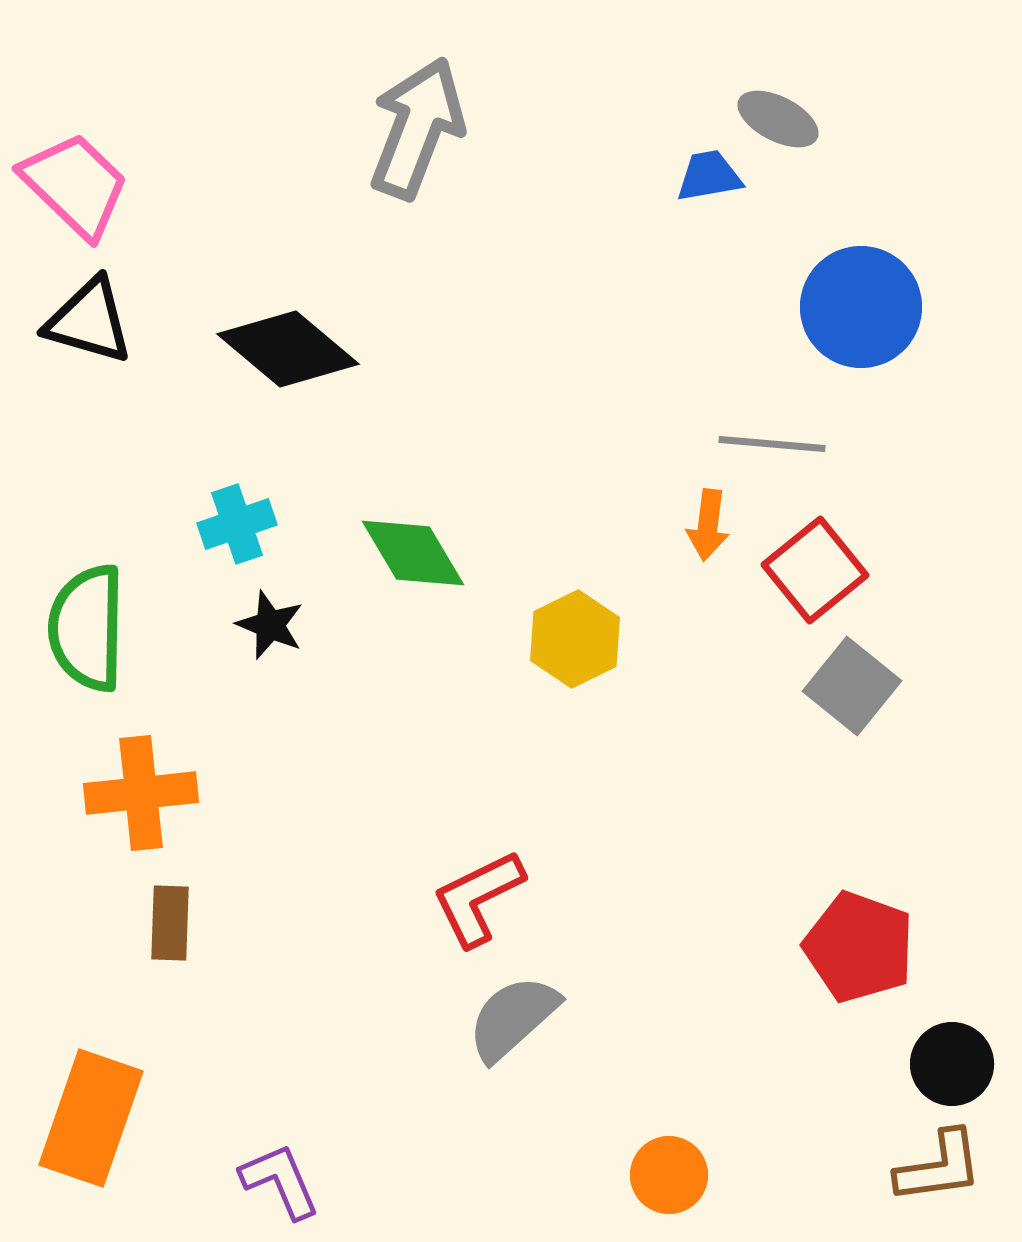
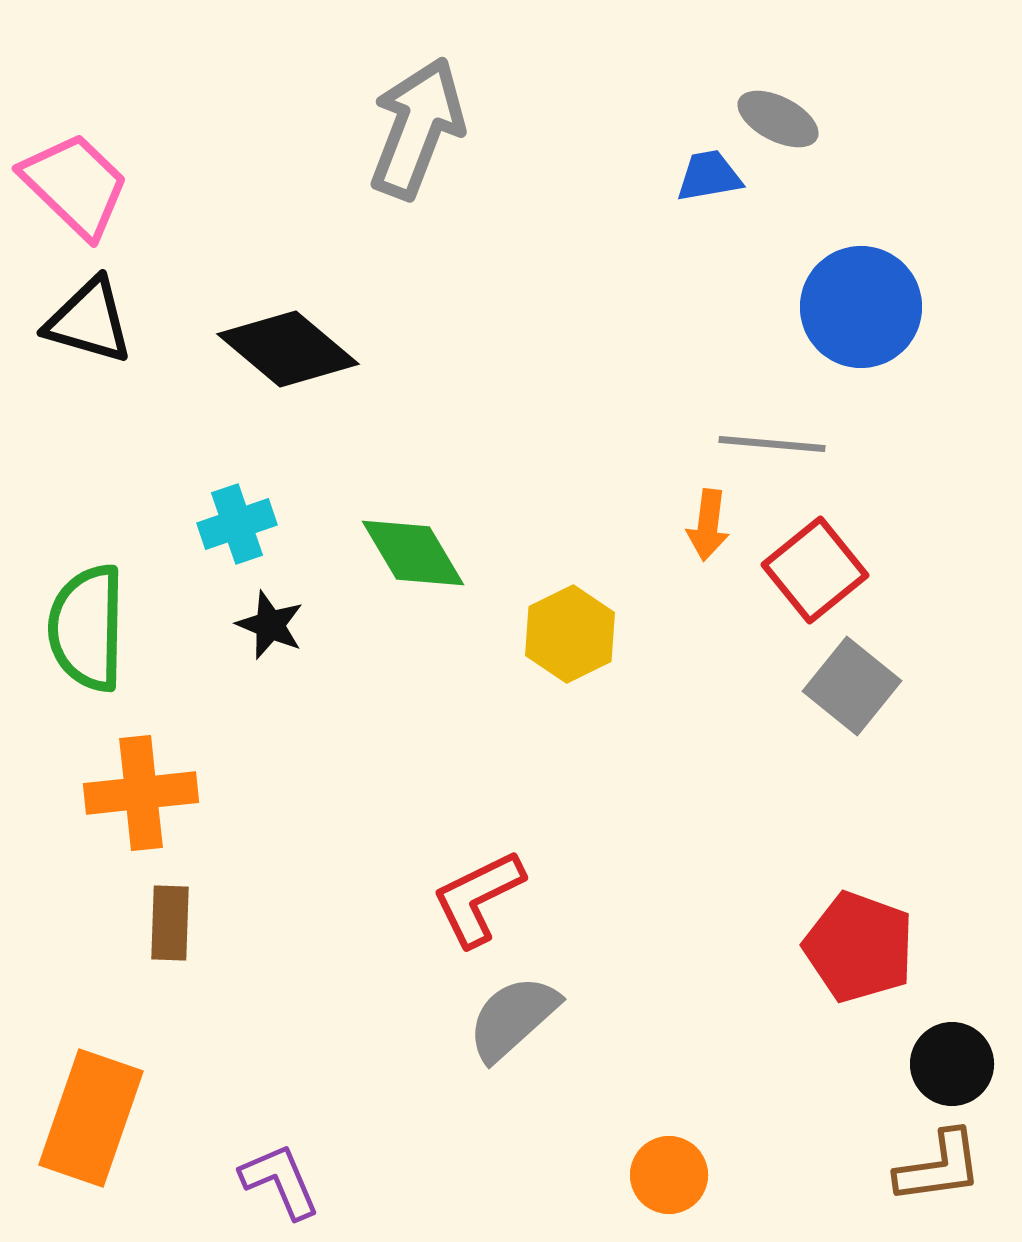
yellow hexagon: moved 5 px left, 5 px up
